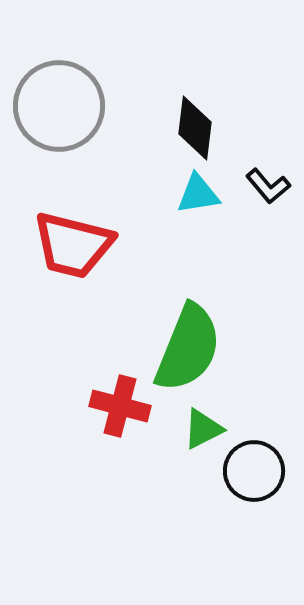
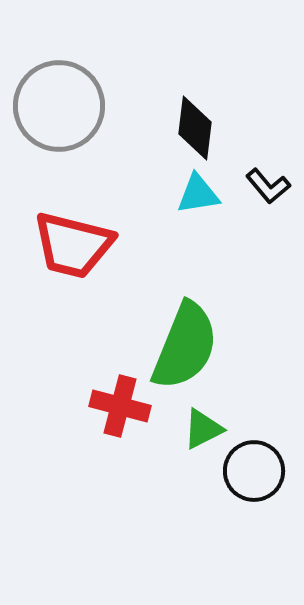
green semicircle: moved 3 px left, 2 px up
